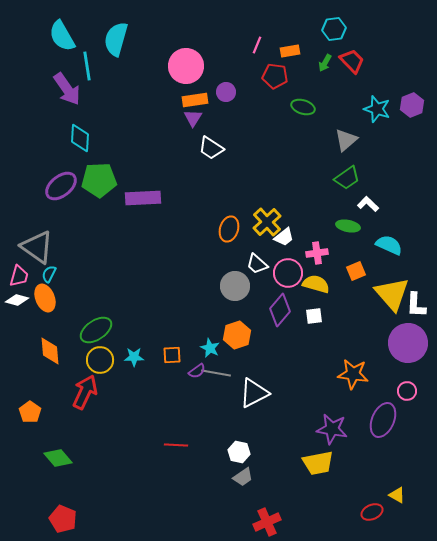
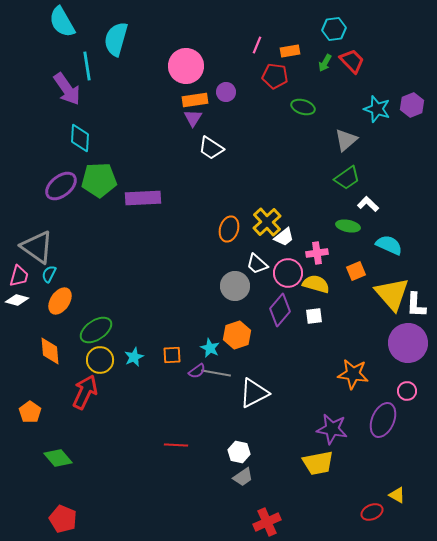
cyan semicircle at (62, 36): moved 14 px up
orange ellipse at (45, 298): moved 15 px right, 3 px down; rotated 56 degrees clockwise
cyan star at (134, 357): rotated 24 degrees counterclockwise
